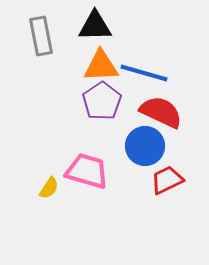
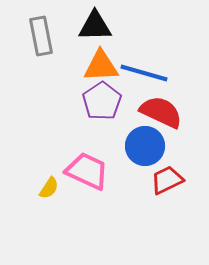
pink trapezoid: rotated 9 degrees clockwise
